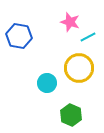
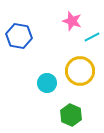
pink star: moved 2 px right, 1 px up
cyan line: moved 4 px right
yellow circle: moved 1 px right, 3 px down
